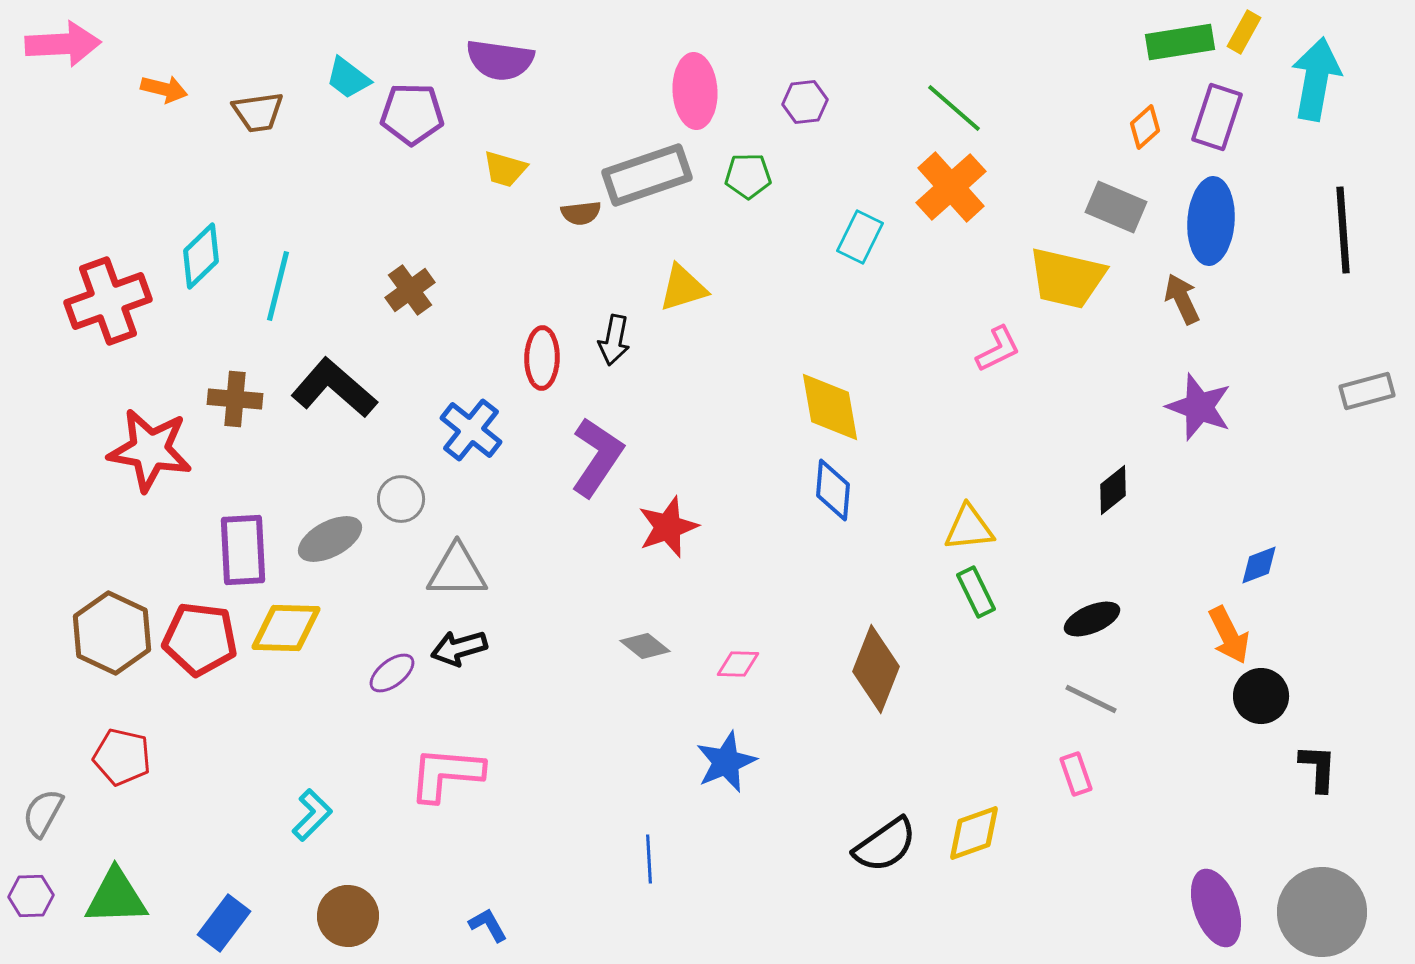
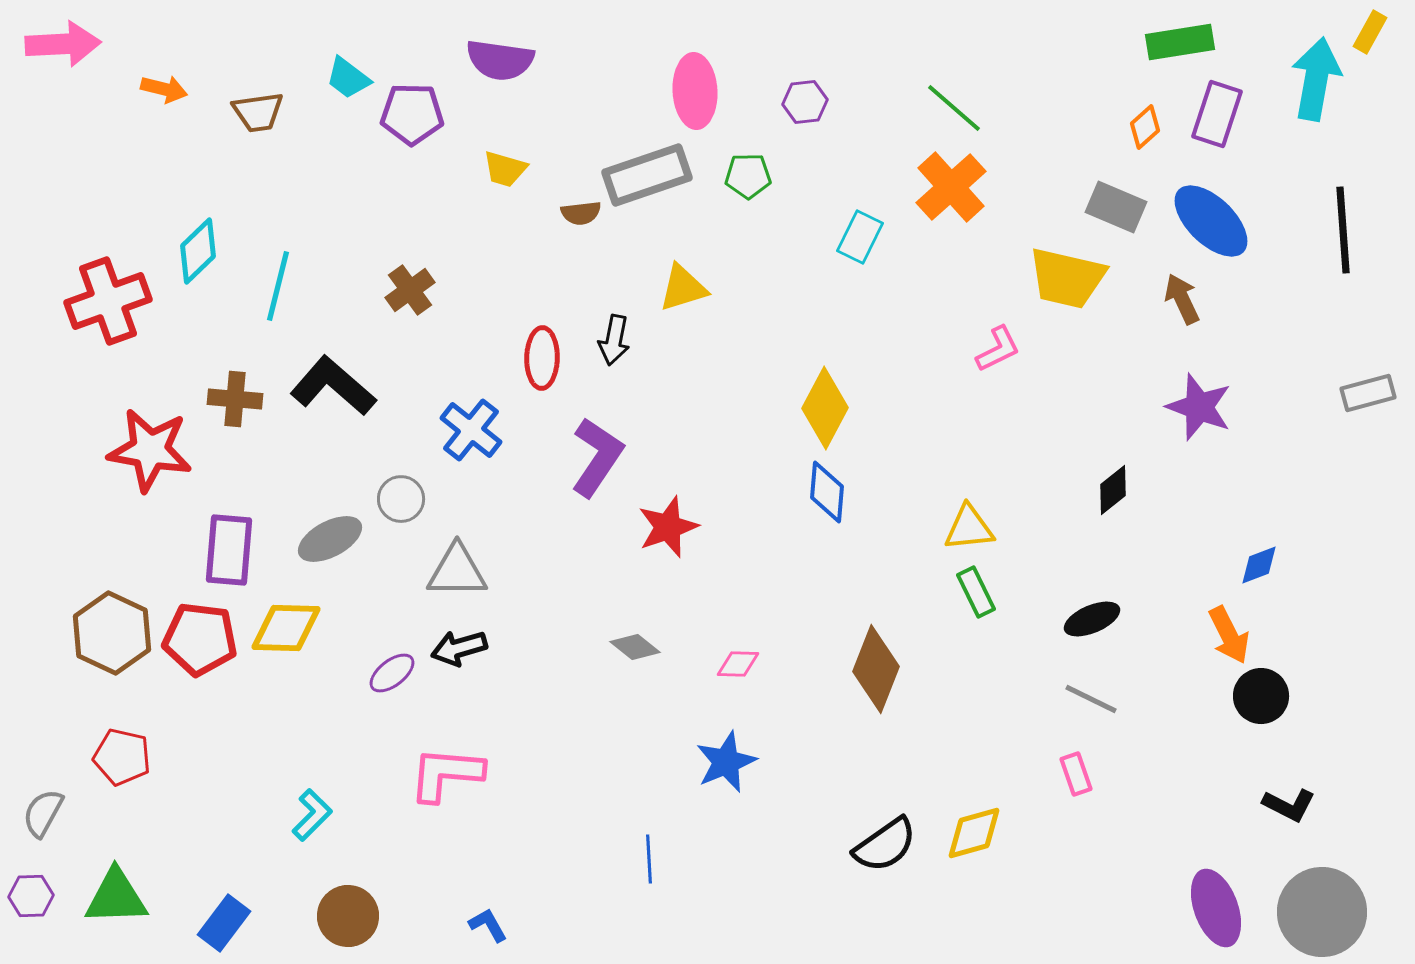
yellow rectangle at (1244, 32): moved 126 px right
purple rectangle at (1217, 117): moved 3 px up
blue ellipse at (1211, 221): rotated 50 degrees counterclockwise
cyan diamond at (201, 256): moved 3 px left, 5 px up
black L-shape at (334, 388): moved 1 px left, 2 px up
gray rectangle at (1367, 391): moved 1 px right, 2 px down
yellow diamond at (830, 407): moved 5 px left, 1 px down; rotated 38 degrees clockwise
blue diamond at (833, 490): moved 6 px left, 2 px down
purple rectangle at (243, 550): moved 14 px left; rotated 8 degrees clockwise
gray diamond at (645, 646): moved 10 px left, 1 px down
black L-shape at (1318, 768): moved 29 px left, 37 px down; rotated 114 degrees clockwise
yellow diamond at (974, 833): rotated 4 degrees clockwise
